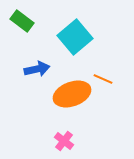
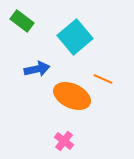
orange ellipse: moved 2 px down; rotated 45 degrees clockwise
